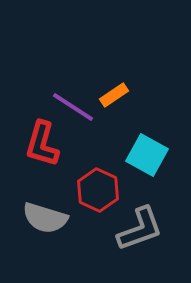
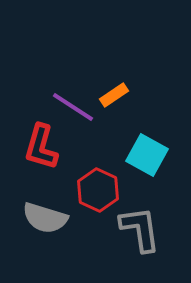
red L-shape: moved 1 px left, 3 px down
gray L-shape: rotated 78 degrees counterclockwise
